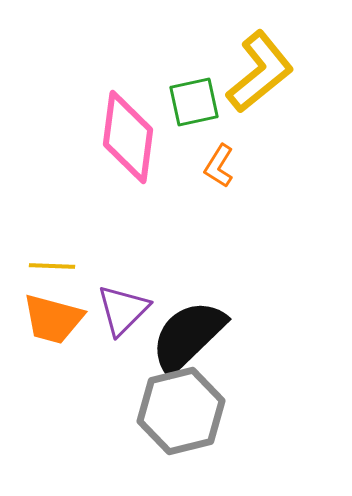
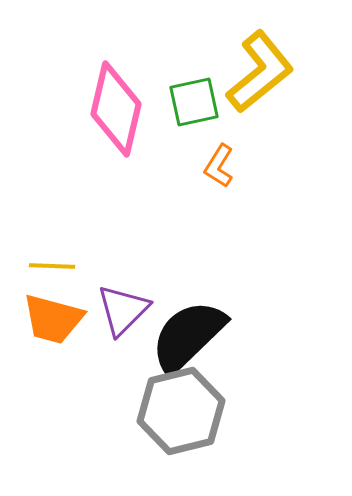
pink diamond: moved 12 px left, 28 px up; rotated 6 degrees clockwise
